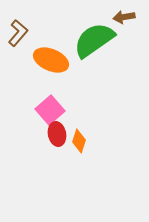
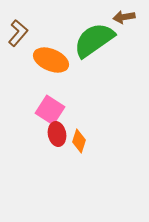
pink square: rotated 16 degrees counterclockwise
